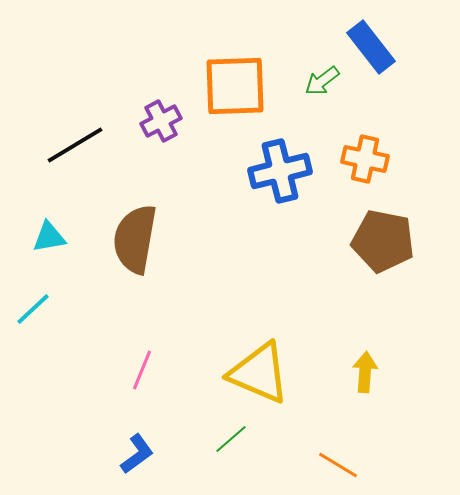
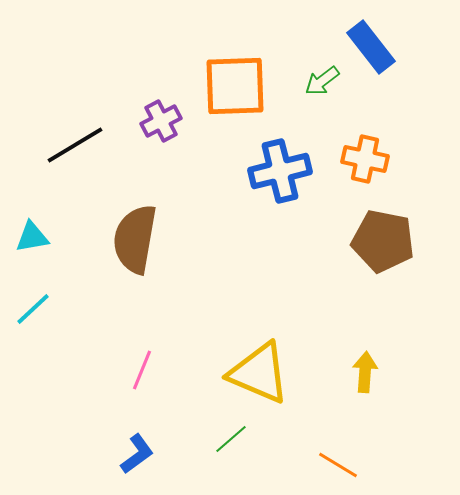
cyan triangle: moved 17 px left
